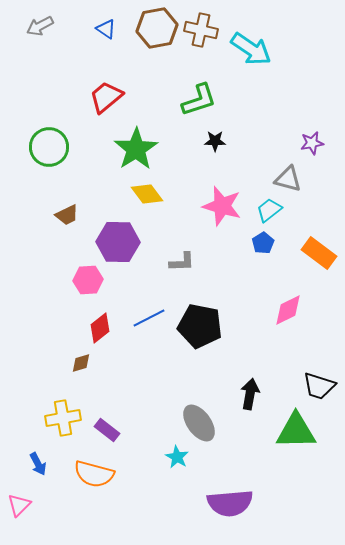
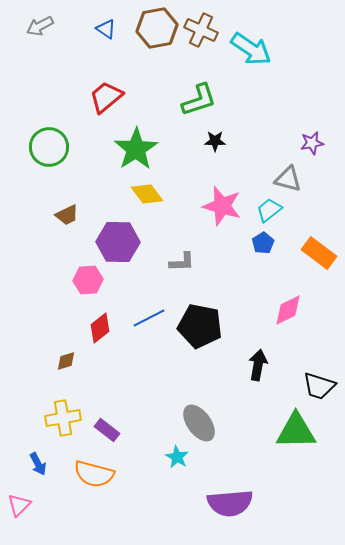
brown cross: rotated 12 degrees clockwise
brown diamond: moved 15 px left, 2 px up
black arrow: moved 8 px right, 29 px up
